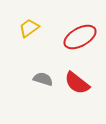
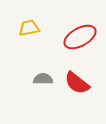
yellow trapezoid: rotated 25 degrees clockwise
gray semicircle: rotated 18 degrees counterclockwise
